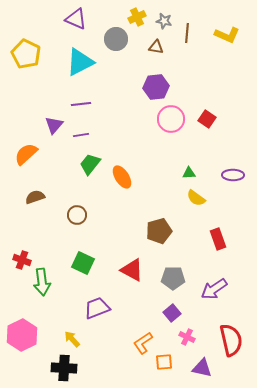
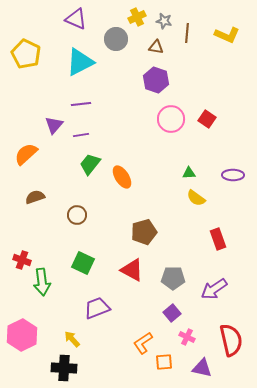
purple hexagon at (156, 87): moved 7 px up; rotated 25 degrees clockwise
brown pentagon at (159, 231): moved 15 px left, 1 px down
